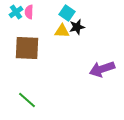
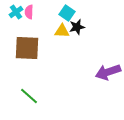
purple arrow: moved 6 px right, 3 px down
green line: moved 2 px right, 4 px up
